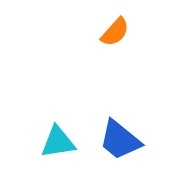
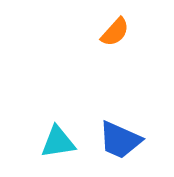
blue trapezoid: rotated 15 degrees counterclockwise
